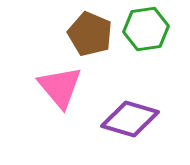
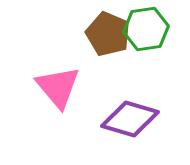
brown pentagon: moved 18 px right
pink triangle: moved 2 px left
